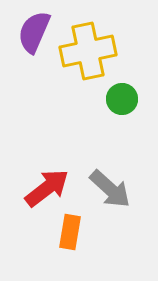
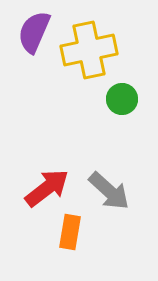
yellow cross: moved 1 px right, 1 px up
gray arrow: moved 1 px left, 2 px down
